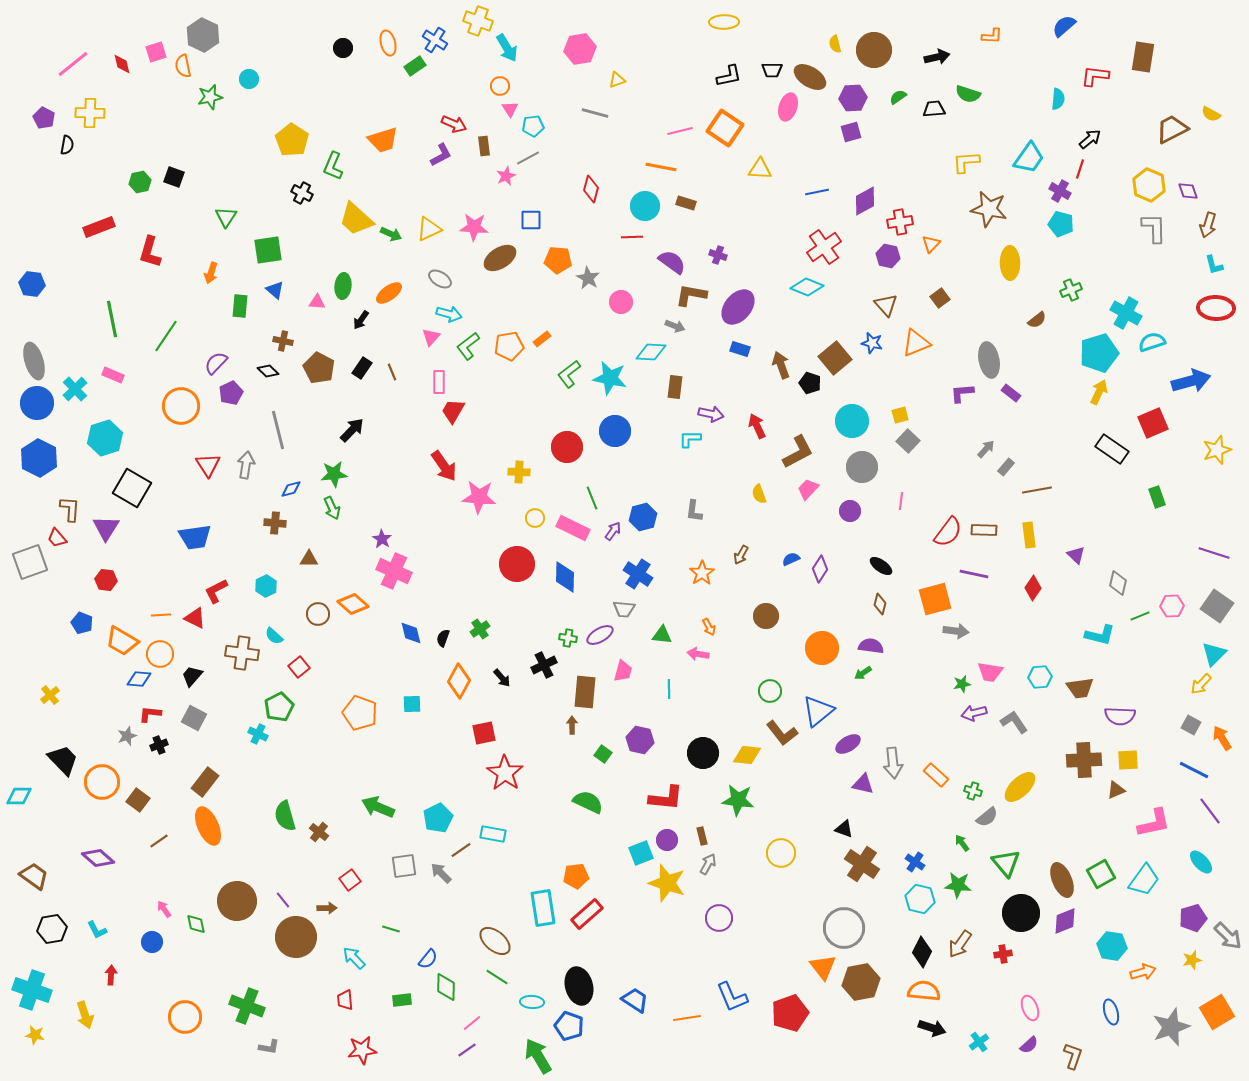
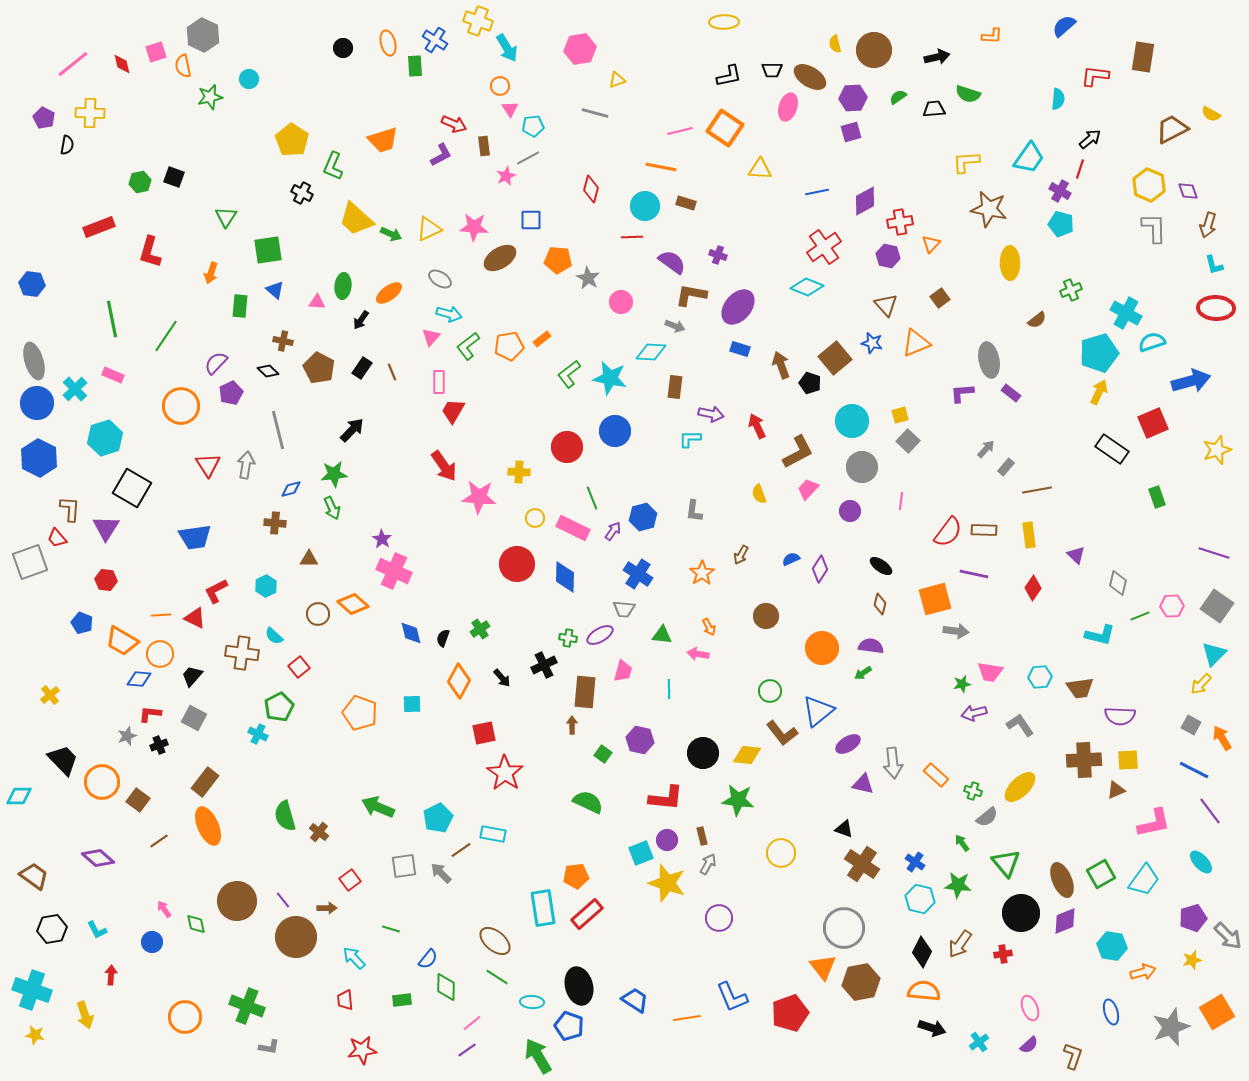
green rectangle at (415, 66): rotated 60 degrees counterclockwise
gray L-shape at (1014, 722): moved 6 px right, 3 px down
